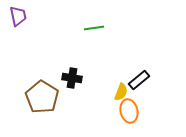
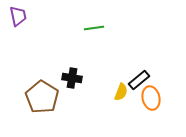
orange ellipse: moved 22 px right, 13 px up
